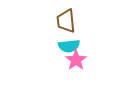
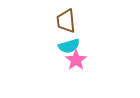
cyan semicircle: rotated 10 degrees counterclockwise
